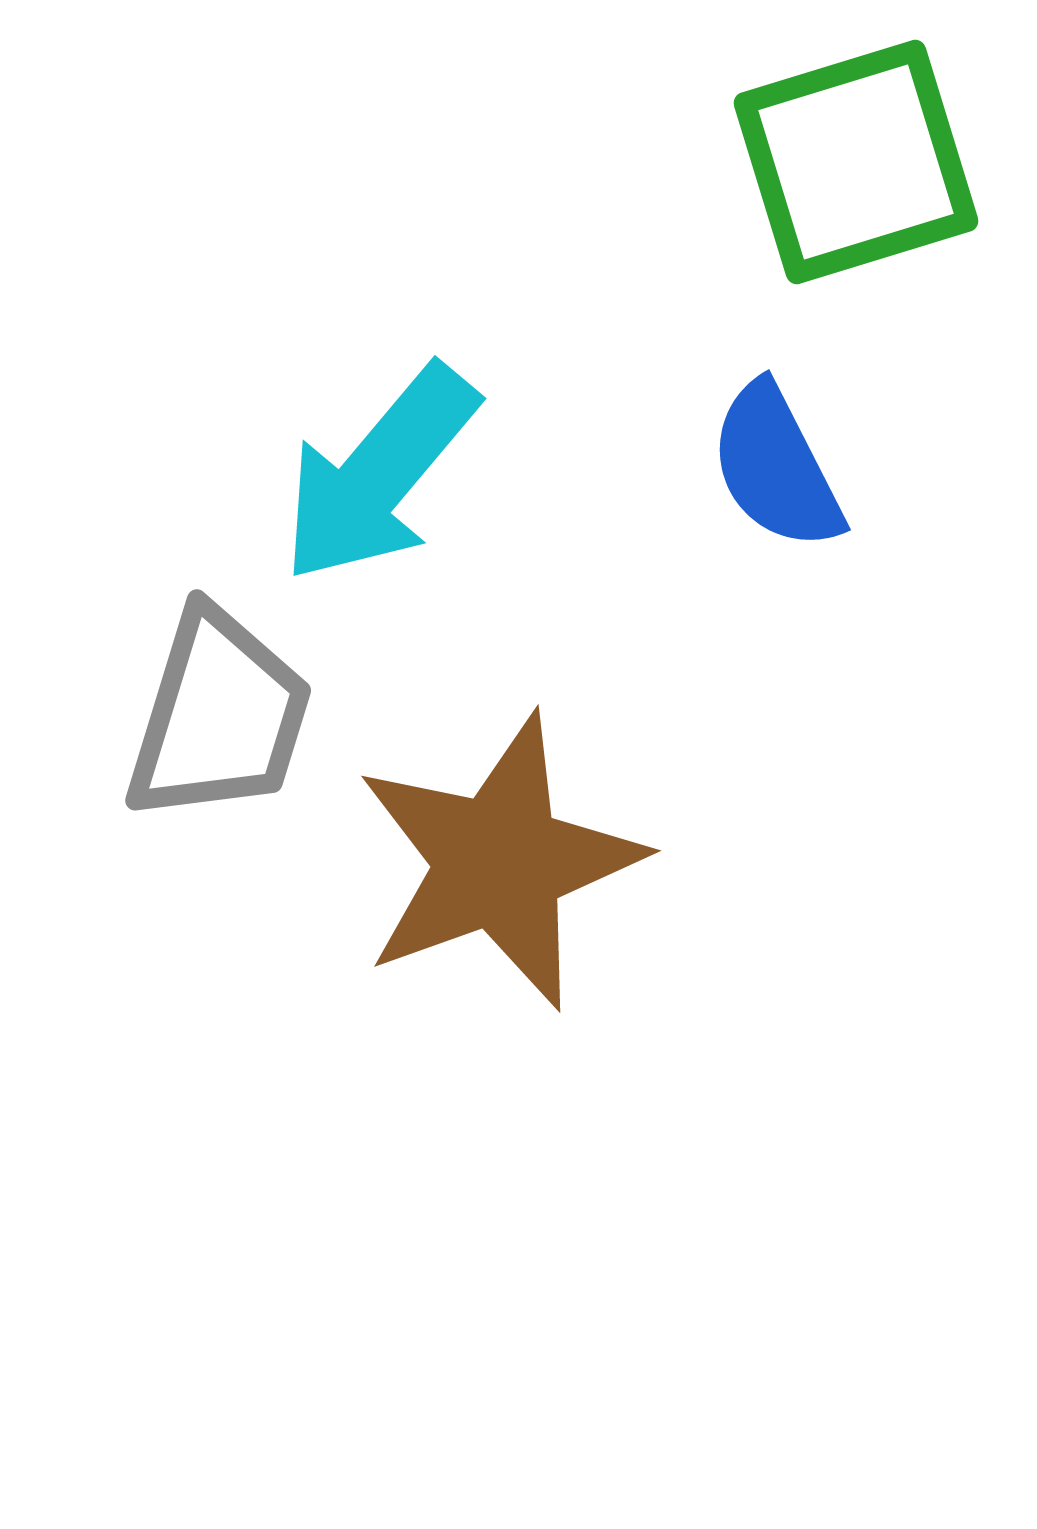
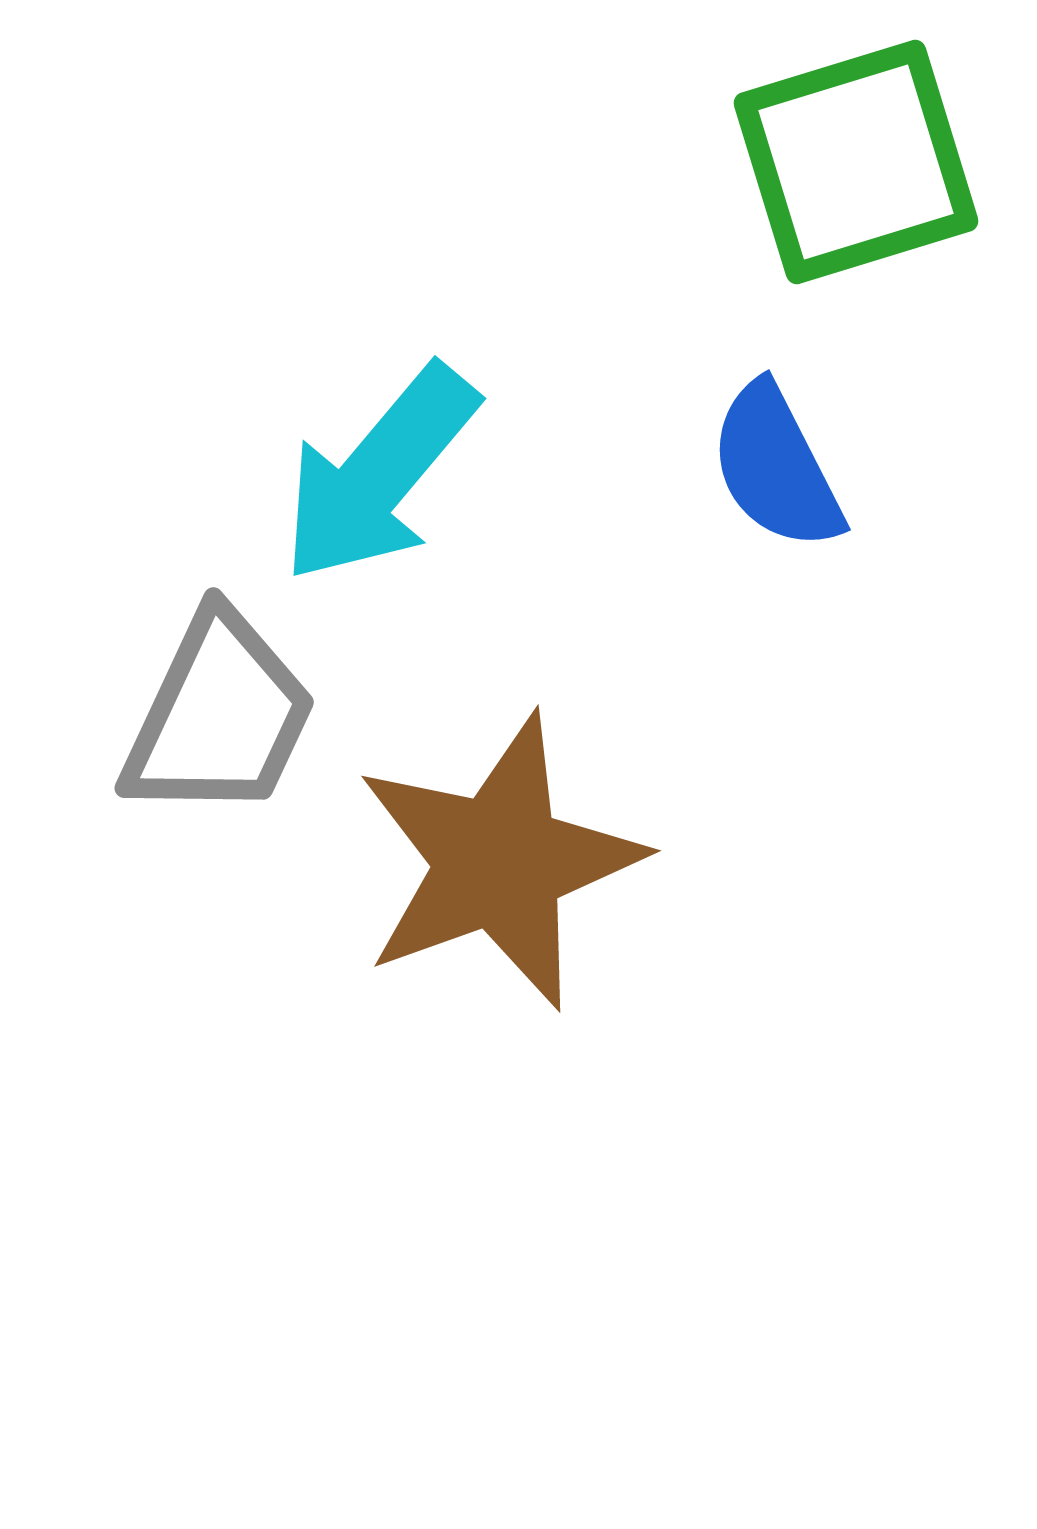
gray trapezoid: rotated 8 degrees clockwise
